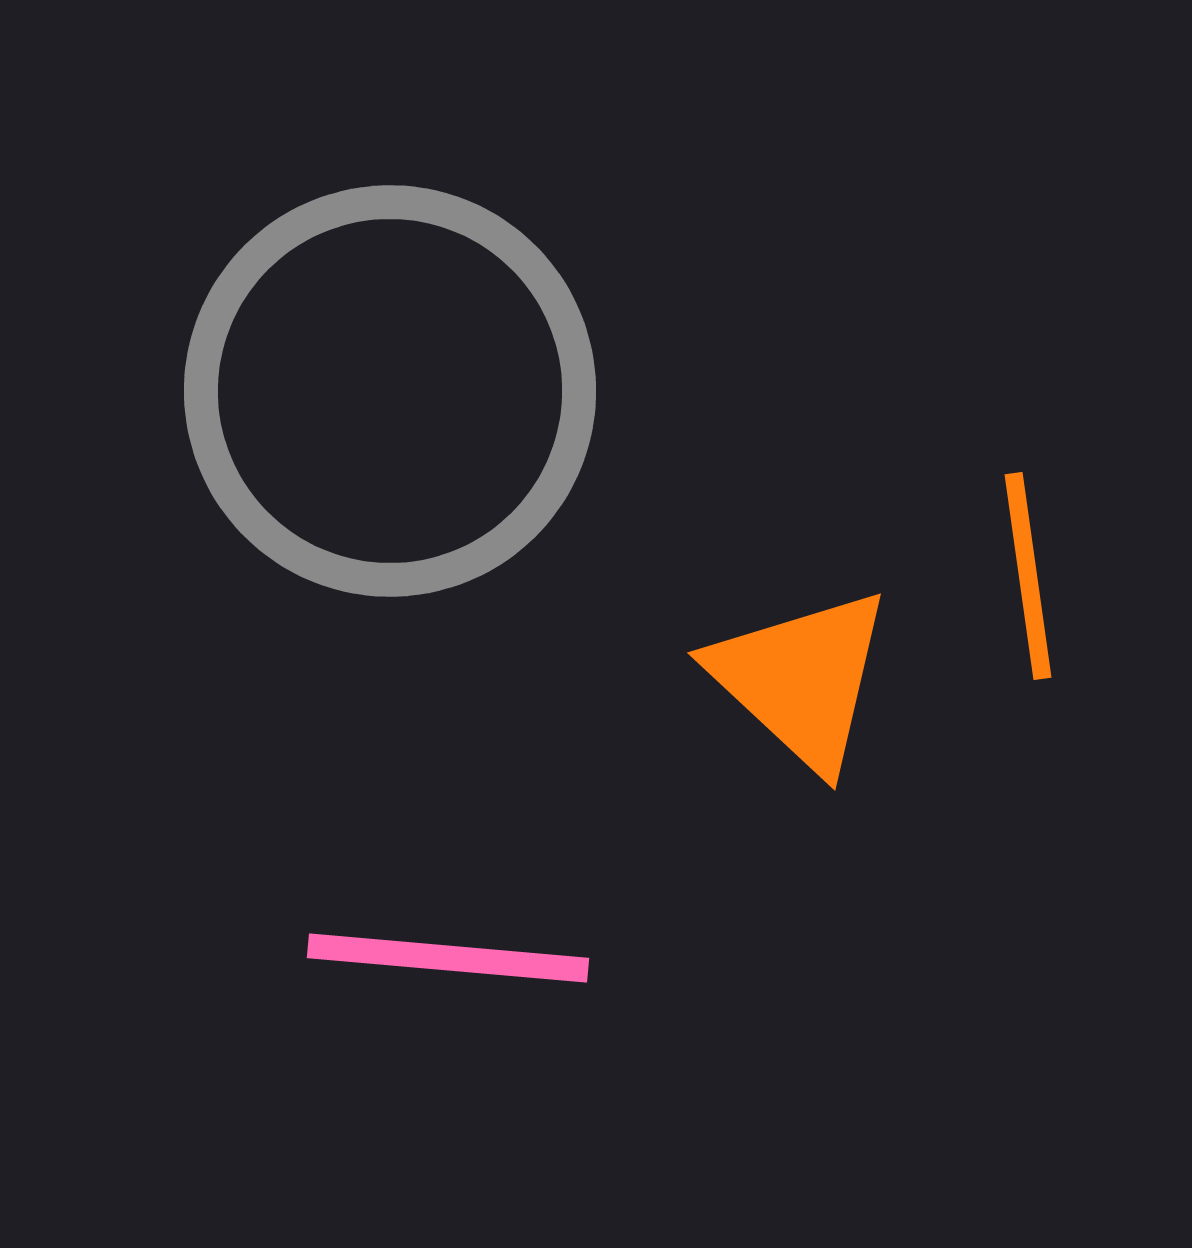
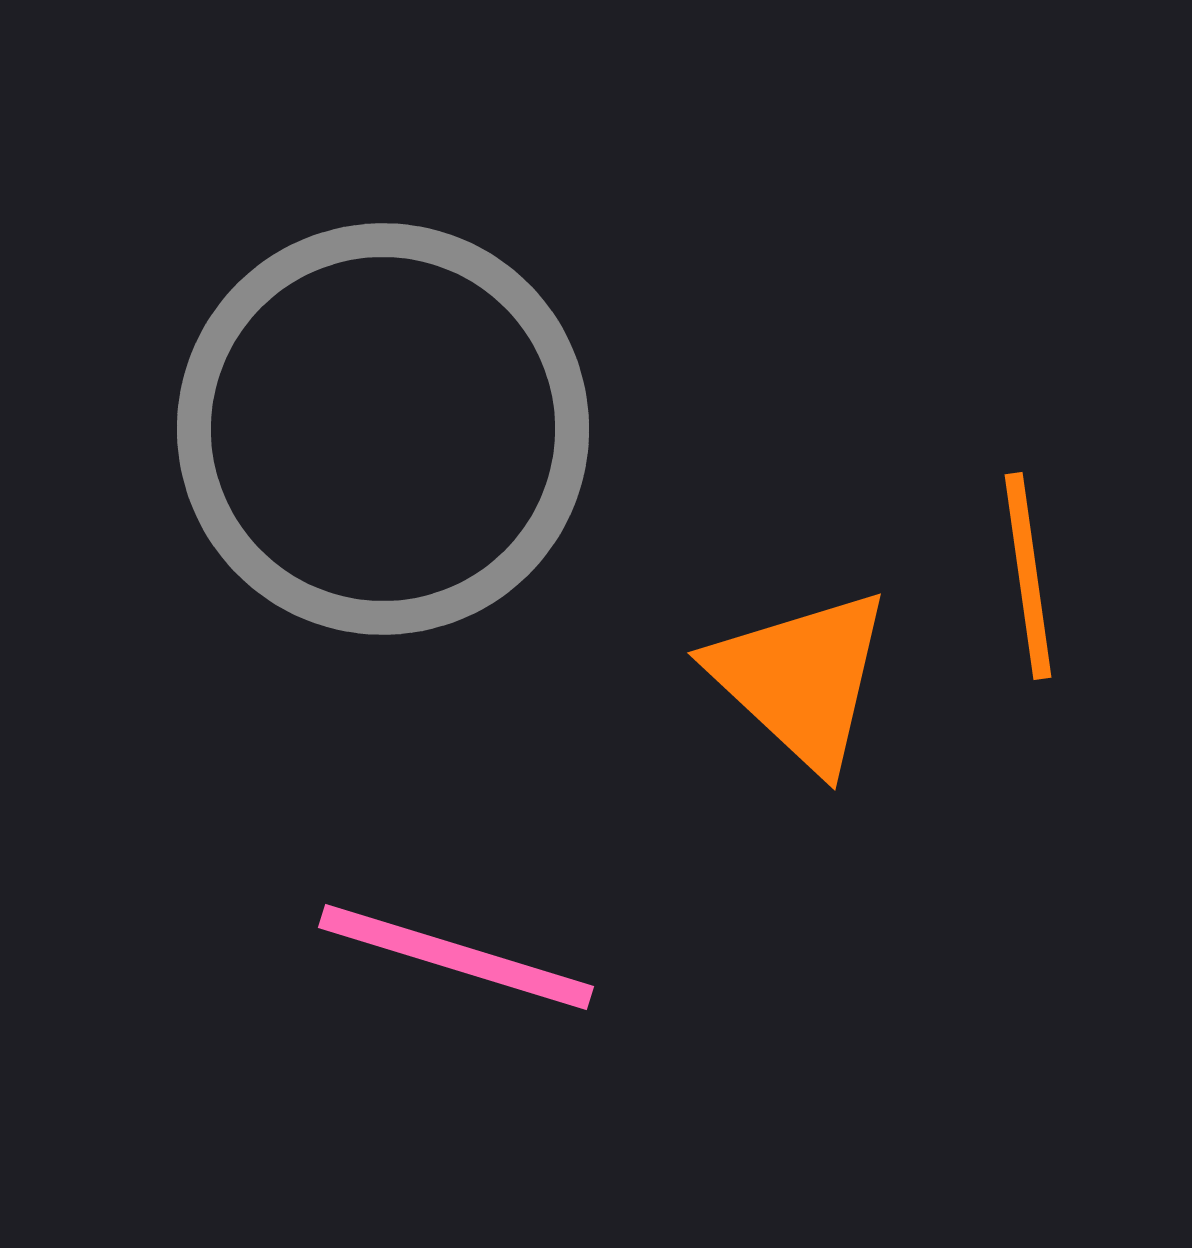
gray circle: moved 7 px left, 38 px down
pink line: moved 8 px right, 1 px up; rotated 12 degrees clockwise
